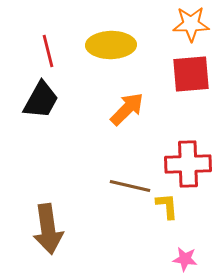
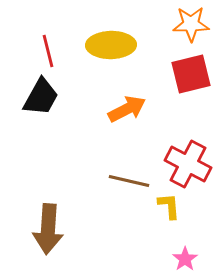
red square: rotated 9 degrees counterclockwise
black trapezoid: moved 3 px up
orange arrow: rotated 18 degrees clockwise
red cross: rotated 30 degrees clockwise
brown line: moved 1 px left, 5 px up
yellow L-shape: moved 2 px right
brown arrow: rotated 12 degrees clockwise
pink star: rotated 30 degrees clockwise
